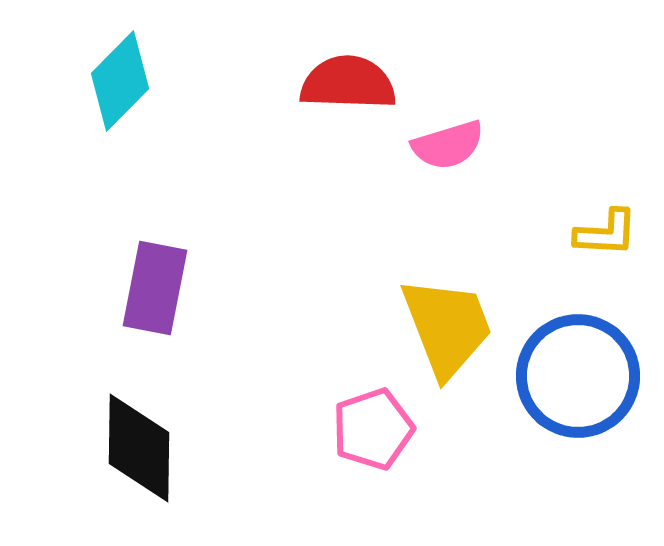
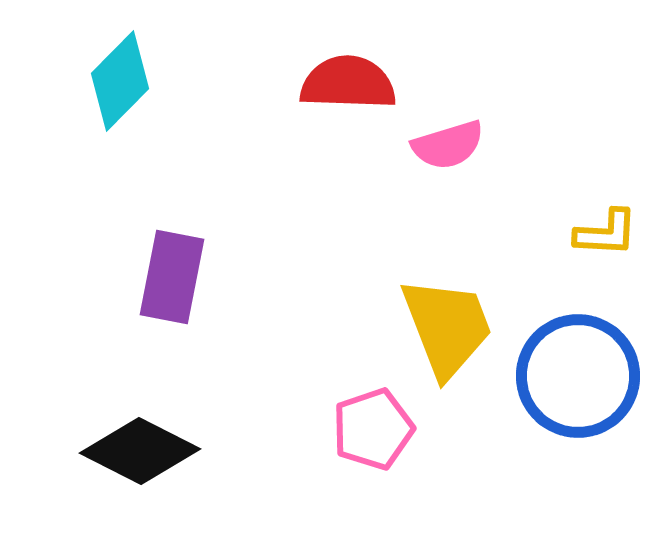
purple rectangle: moved 17 px right, 11 px up
black diamond: moved 1 px right, 3 px down; rotated 64 degrees counterclockwise
